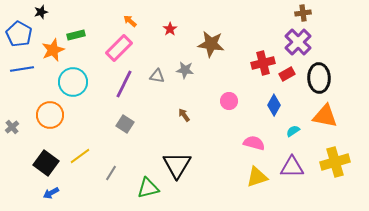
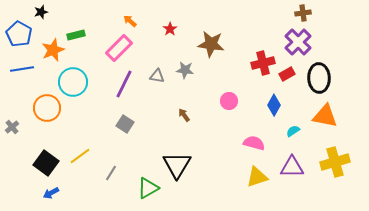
orange circle: moved 3 px left, 7 px up
green triangle: rotated 15 degrees counterclockwise
